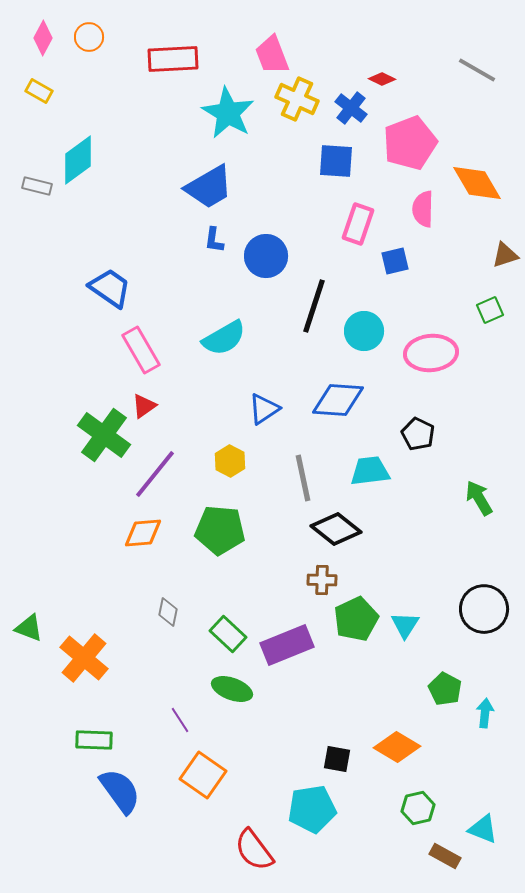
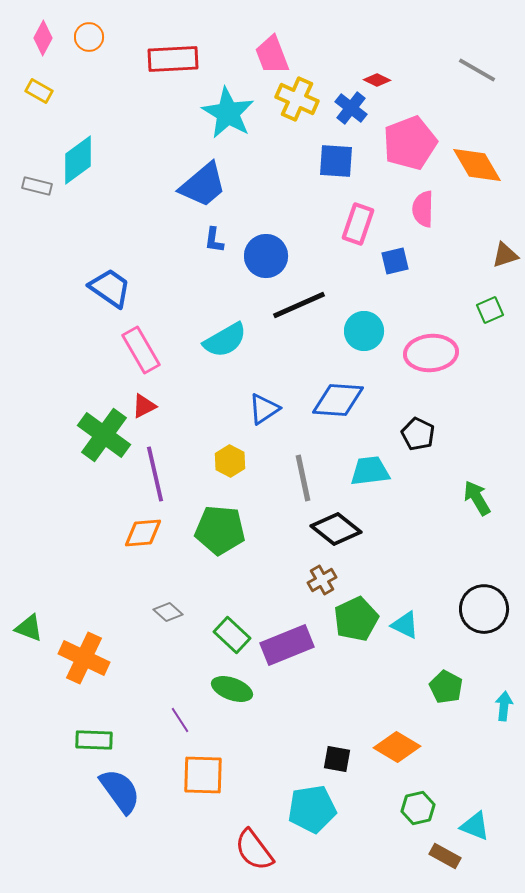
red diamond at (382, 79): moved 5 px left, 1 px down
orange diamond at (477, 183): moved 18 px up
blue trapezoid at (209, 187): moved 6 px left, 2 px up; rotated 10 degrees counterclockwise
black line at (314, 306): moved 15 px left, 1 px up; rotated 48 degrees clockwise
cyan semicircle at (224, 338): moved 1 px right, 2 px down
red triangle at (144, 406): rotated 8 degrees clockwise
purple line at (155, 474): rotated 52 degrees counterclockwise
green arrow at (479, 498): moved 2 px left
brown cross at (322, 580): rotated 32 degrees counterclockwise
gray diamond at (168, 612): rotated 60 degrees counterclockwise
cyan triangle at (405, 625): rotated 36 degrees counterclockwise
green rectangle at (228, 634): moved 4 px right, 1 px down
orange cross at (84, 658): rotated 15 degrees counterclockwise
green pentagon at (445, 689): moved 1 px right, 2 px up
cyan arrow at (485, 713): moved 19 px right, 7 px up
orange square at (203, 775): rotated 33 degrees counterclockwise
cyan triangle at (483, 829): moved 8 px left, 3 px up
